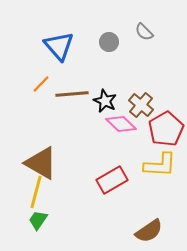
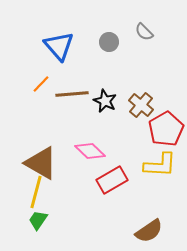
pink diamond: moved 31 px left, 27 px down
